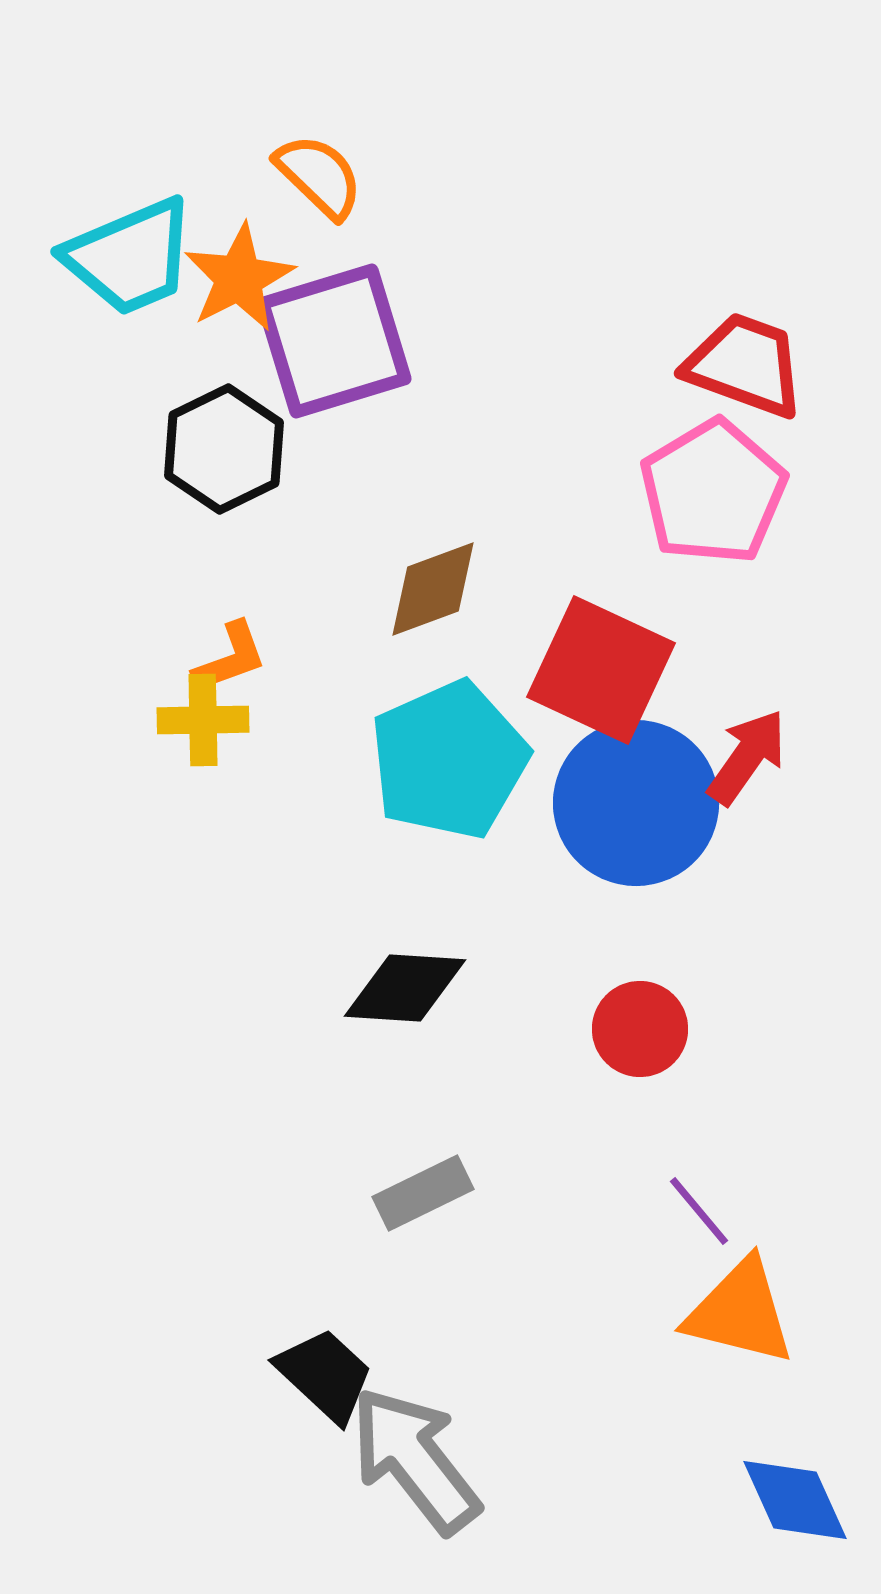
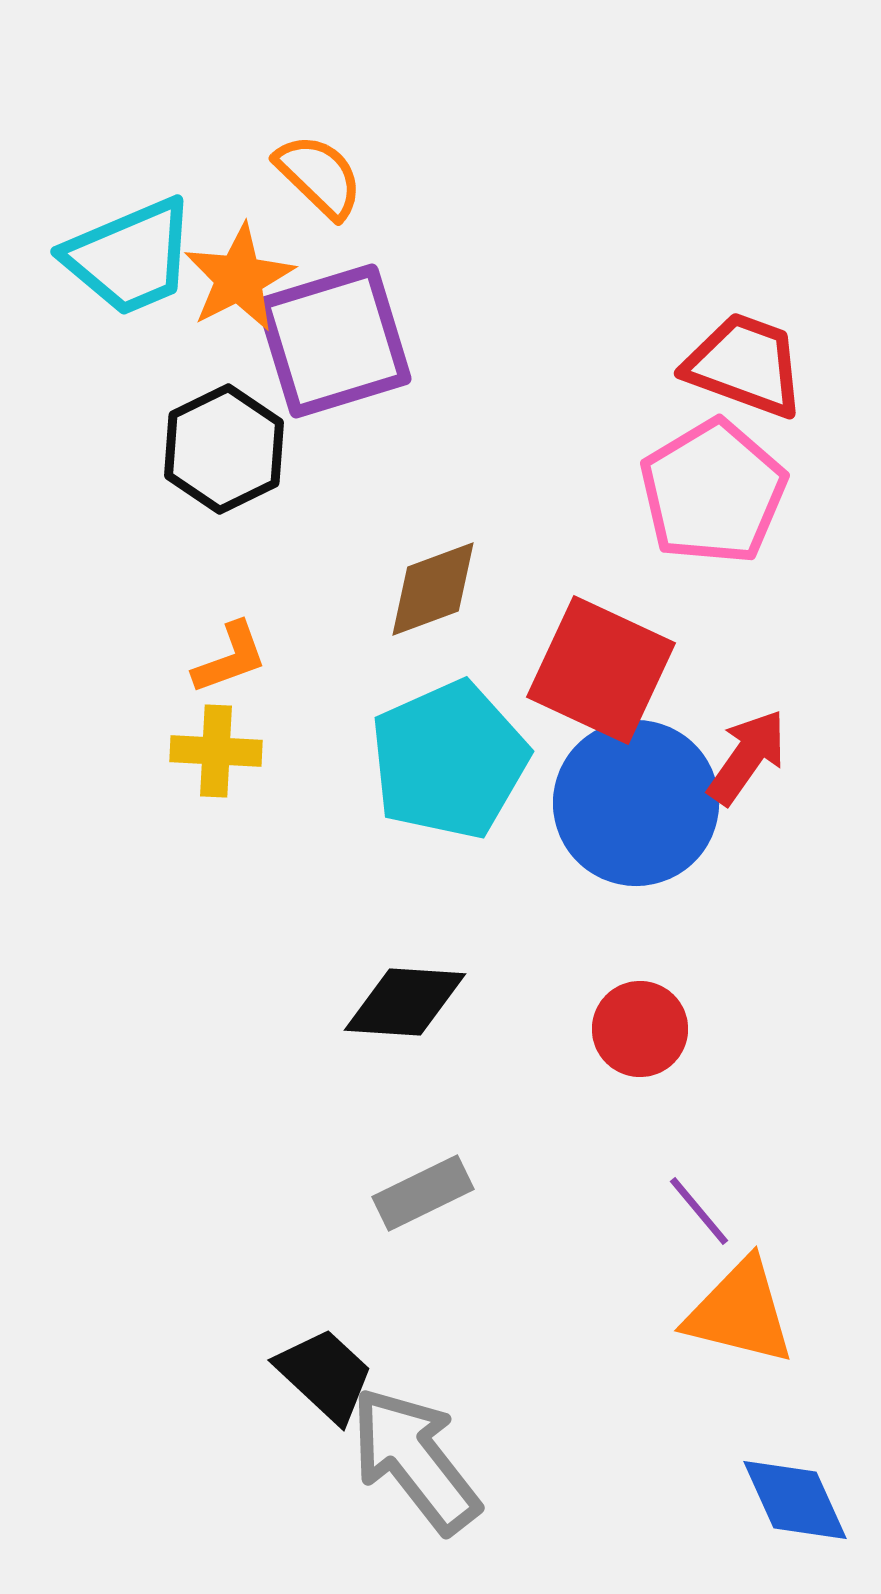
yellow cross: moved 13 px right, 31 px down; rotated 4 degrees clockwise
black diamond: moved 14 px down
